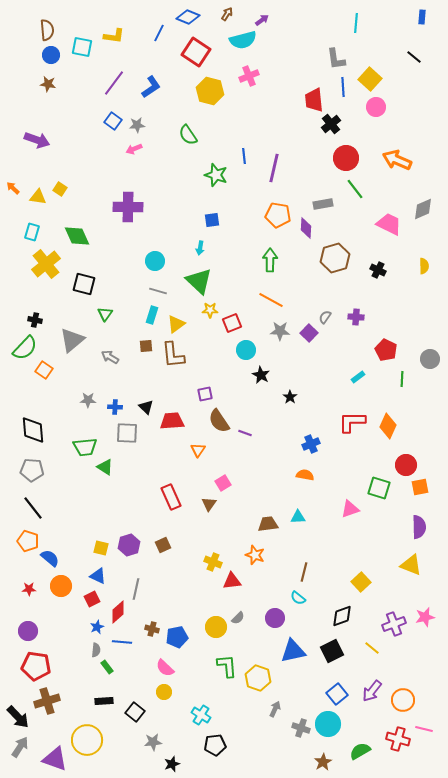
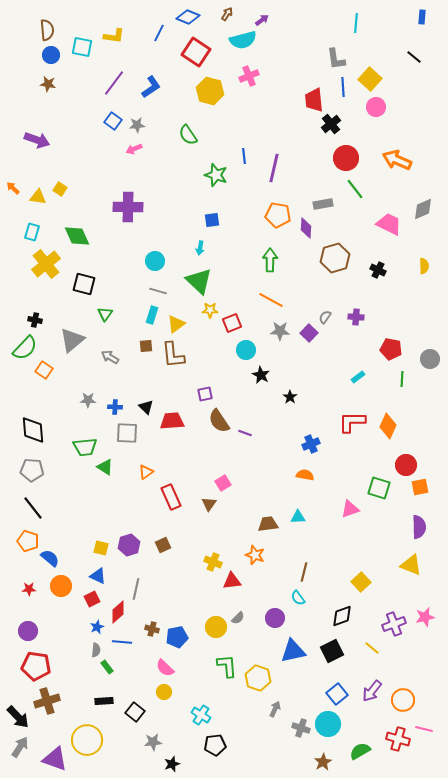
red pentagon at (386, 350): moved 5 px right, 1 px up; rotated 15 degrees counterclockwise
orange triangle at (198, 450): moved 52 px left, 22 px down; rotated 21 degrees clockwise
cyan semicircle at (298, 598): rotated 14 degrees clockwise
